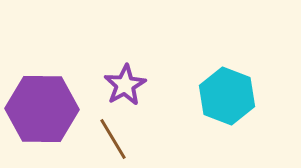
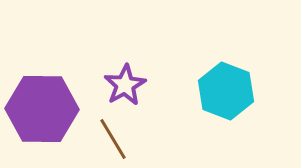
cyan hexagon: moved 1 px left, 5 px up
